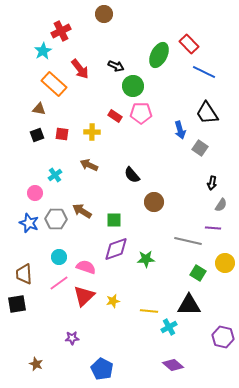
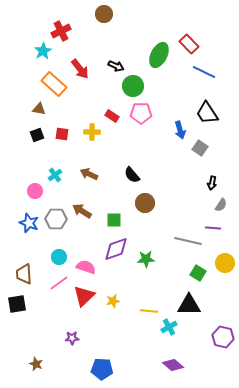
red rectangle at (115, 116): moved 3 px left
brown arrow at (89, 165): moved 9 px down
pink circle at (35, 193): moved 2 px up
brown circle at (154, 202): moved 9 px left, 1 px down
blue pentagon at (102, 369): rotated 25 degrees counterclockwise
